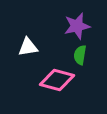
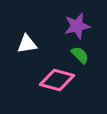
white triangle: moved 1 px left, 3 px up
green semicircle: rotated 126 degrees clockwise
